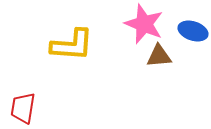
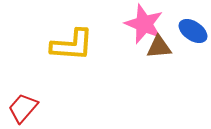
blue ellipse: rotated 16 degrees clockwise
brown triangle: moved 9 px up
red trapezoid: rotated 32 degrees clockwise
